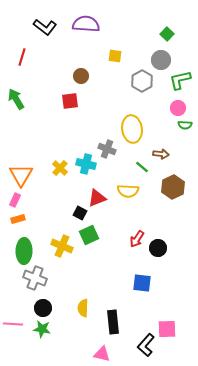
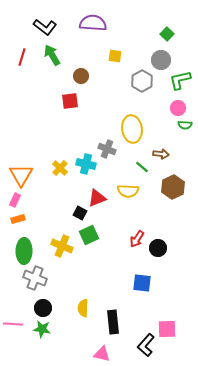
purple semicircle at (86, 24): moved 7 px right, 1 px up
green arrow at (16, 99): moved 36 px right, 44 px up
